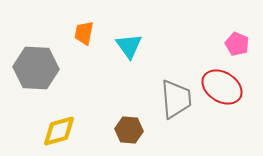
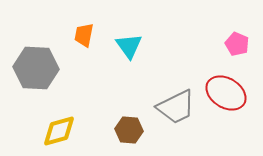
orange trapezoid: moved 2 px down
red ellipse: moved 4 px right, 6 px down
gray trapezoid: moved 8 px down; rotated 69 degrees clockwise
